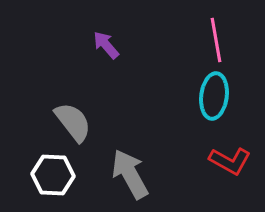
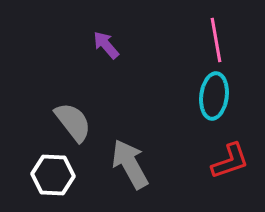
red L-shape: rotated 48 degrees counterclockwise
gray arrow: moved 10 px up
